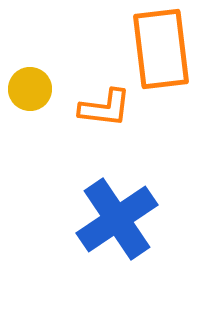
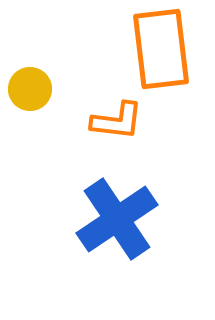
orange L-shape: moved 12 px right, 13 px down
